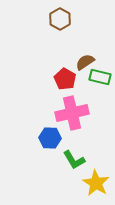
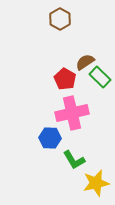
green rectangle: rotated 30 degrees clockwise
yellow star: rotated 28 degrees clockwise
